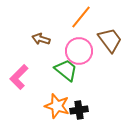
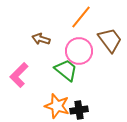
pink L-shape: moved 2 px up
